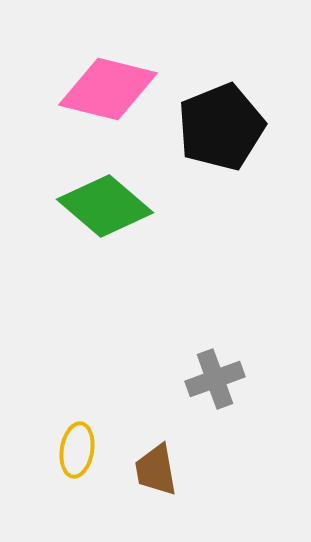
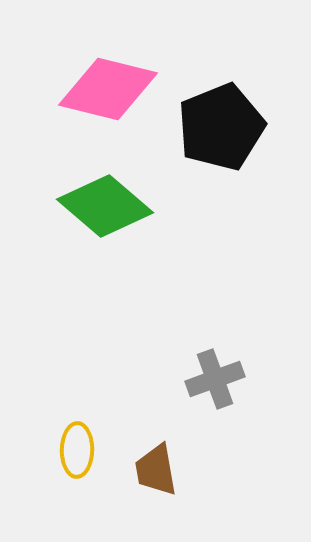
yellow ellipse: rotated 8 degrees counterclockwise
